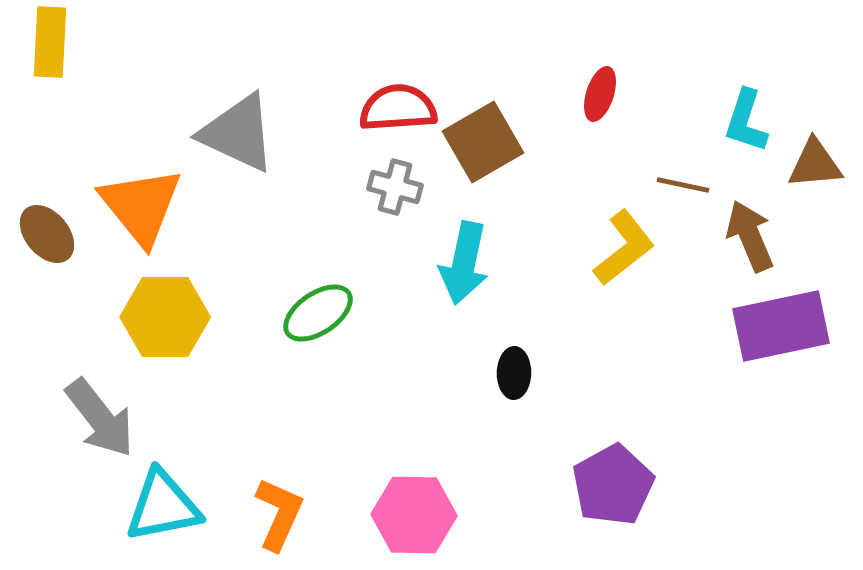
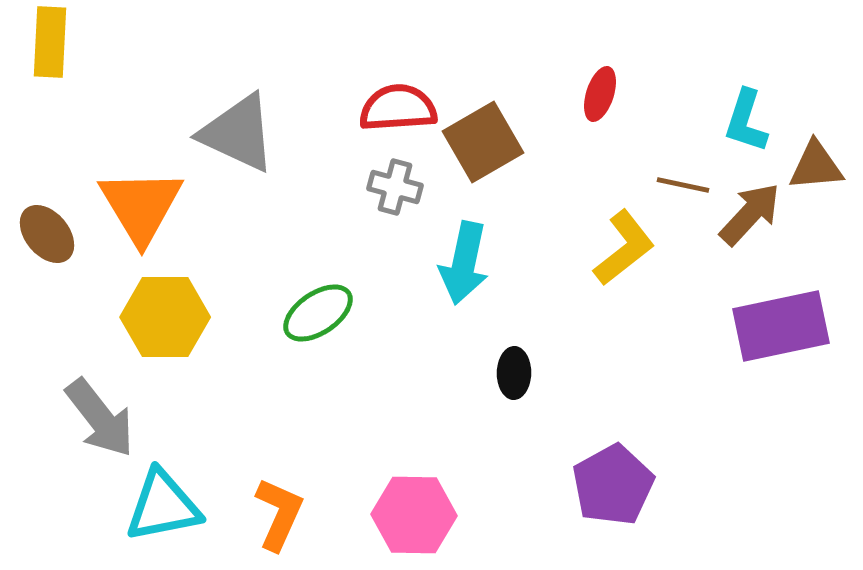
brown triangle: moved 1 px right, 2 px down
orange triangle: rotated 8 degrees clockwise
brown arrow: moved 22 px up; rotated 66 degrees clockwise
